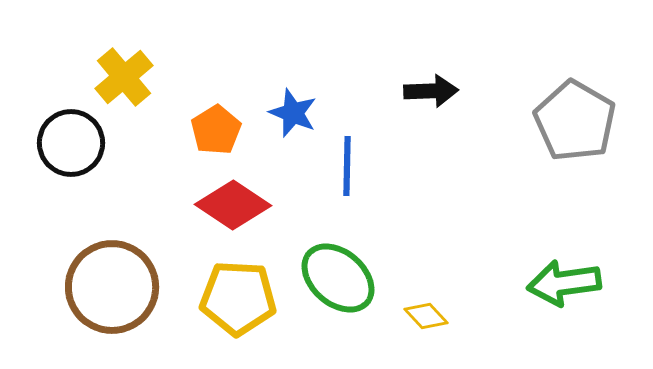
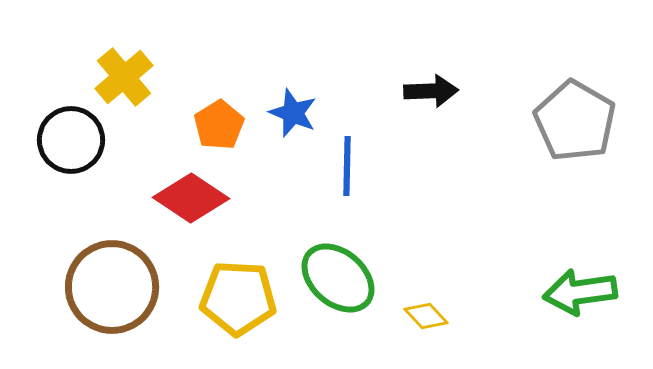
orange pentagon: moved 3 px right, 5 px up
black circle: moved 3 px up
red diamond: moved 42 px left, 7 px up
green arrow: moved 16 px right, 9 px down
